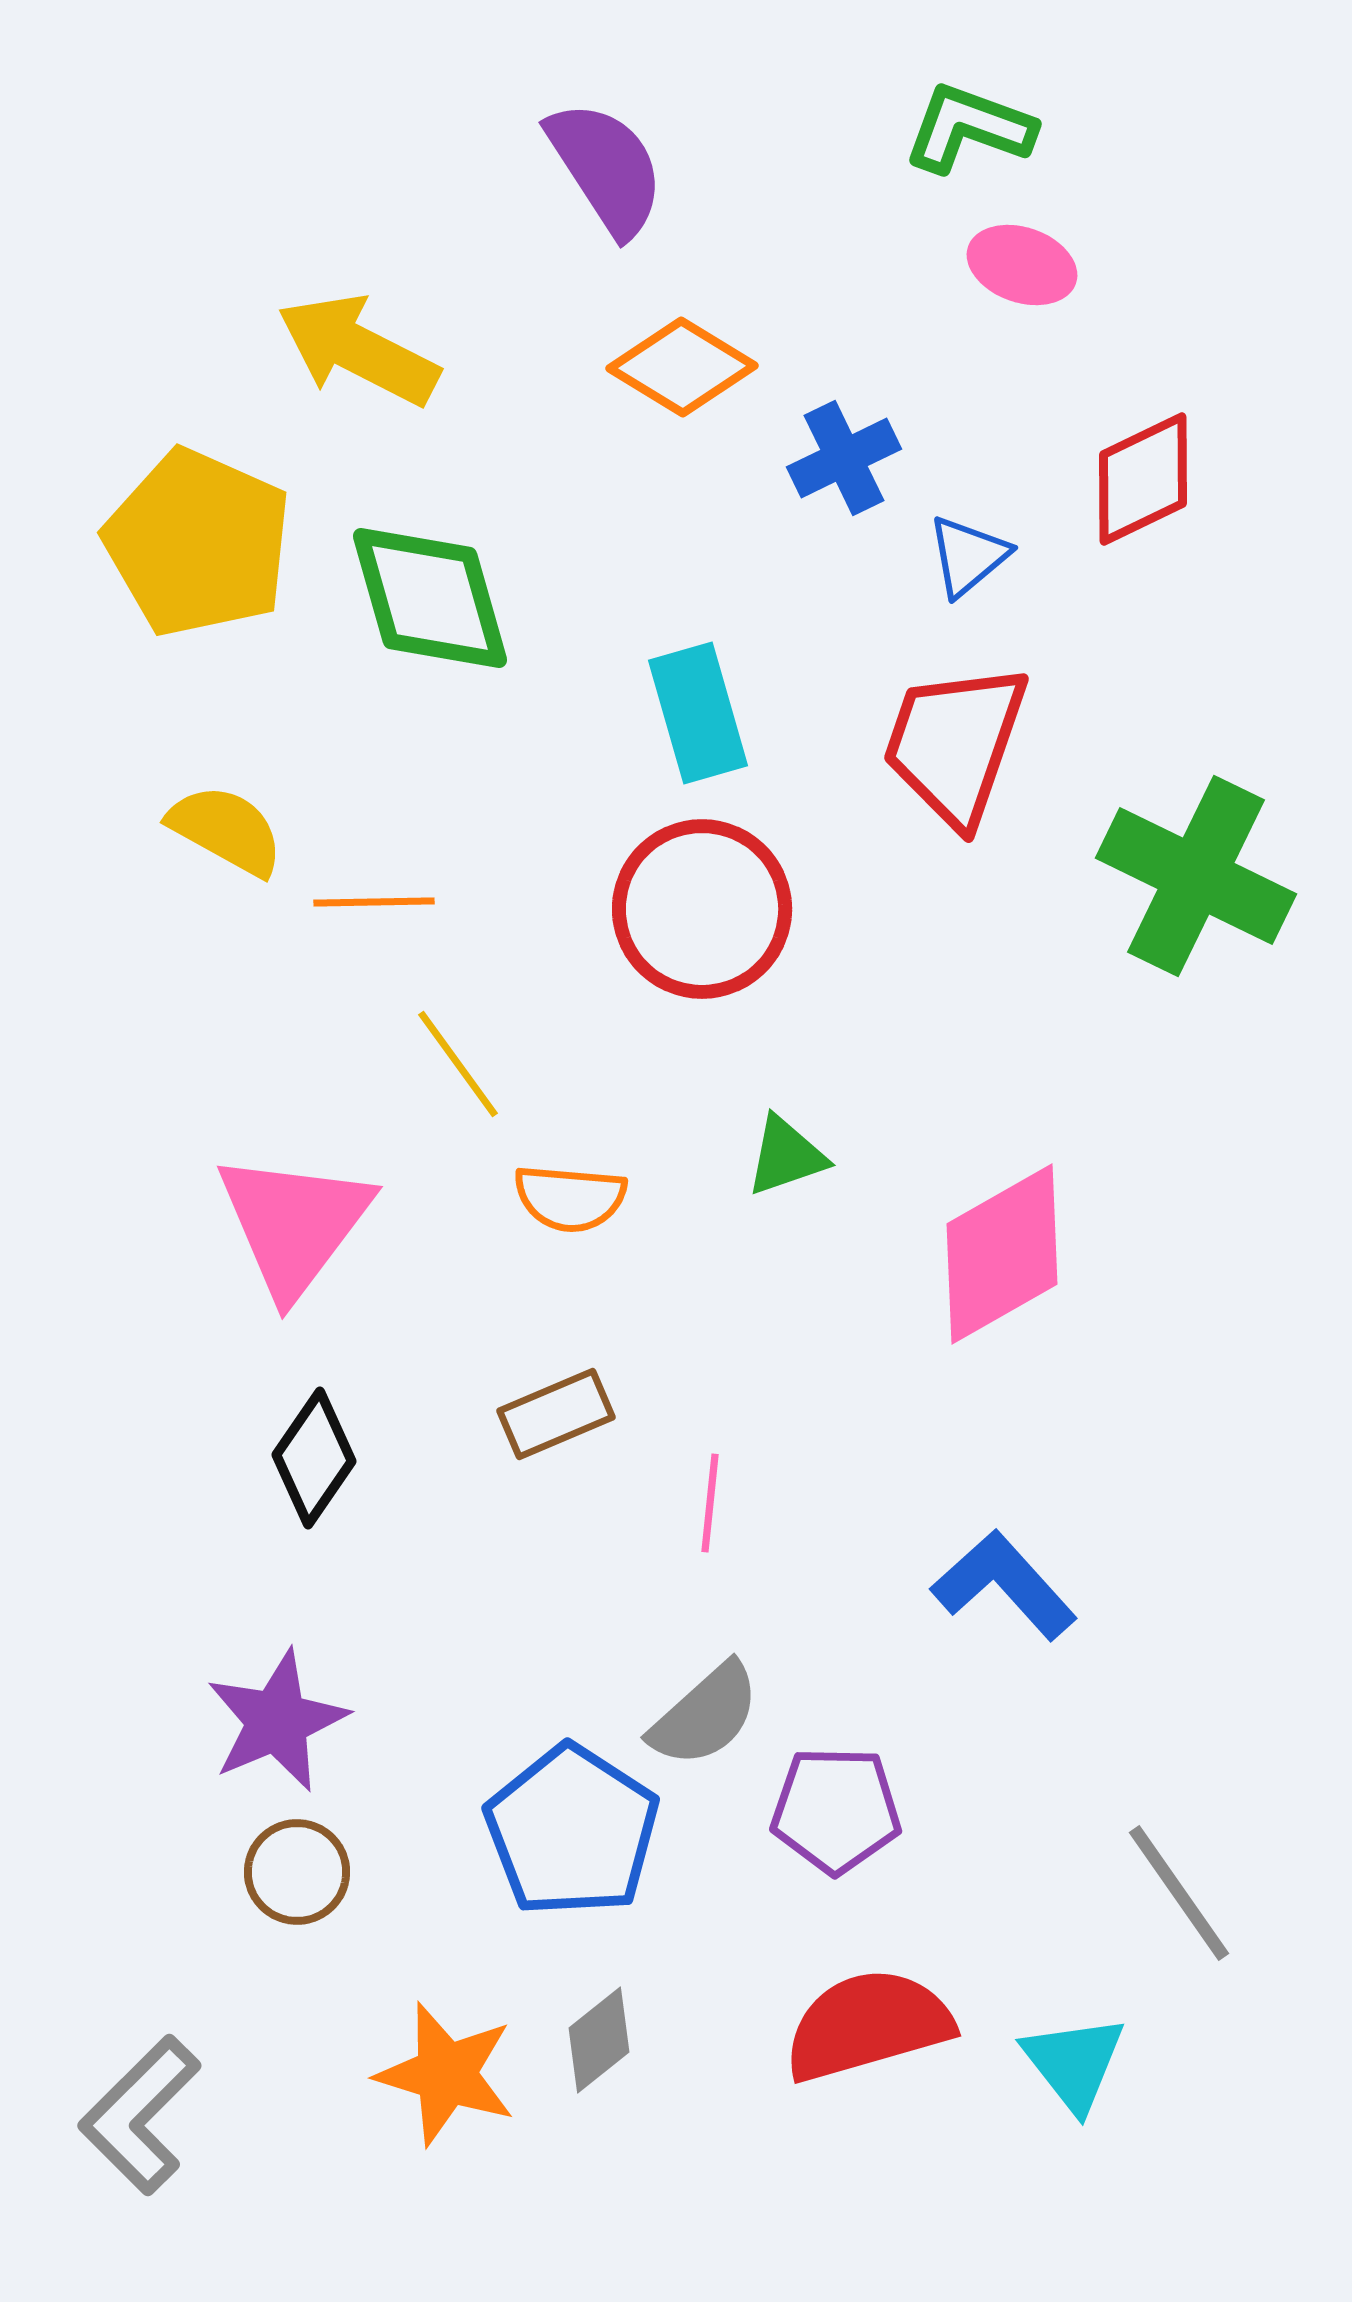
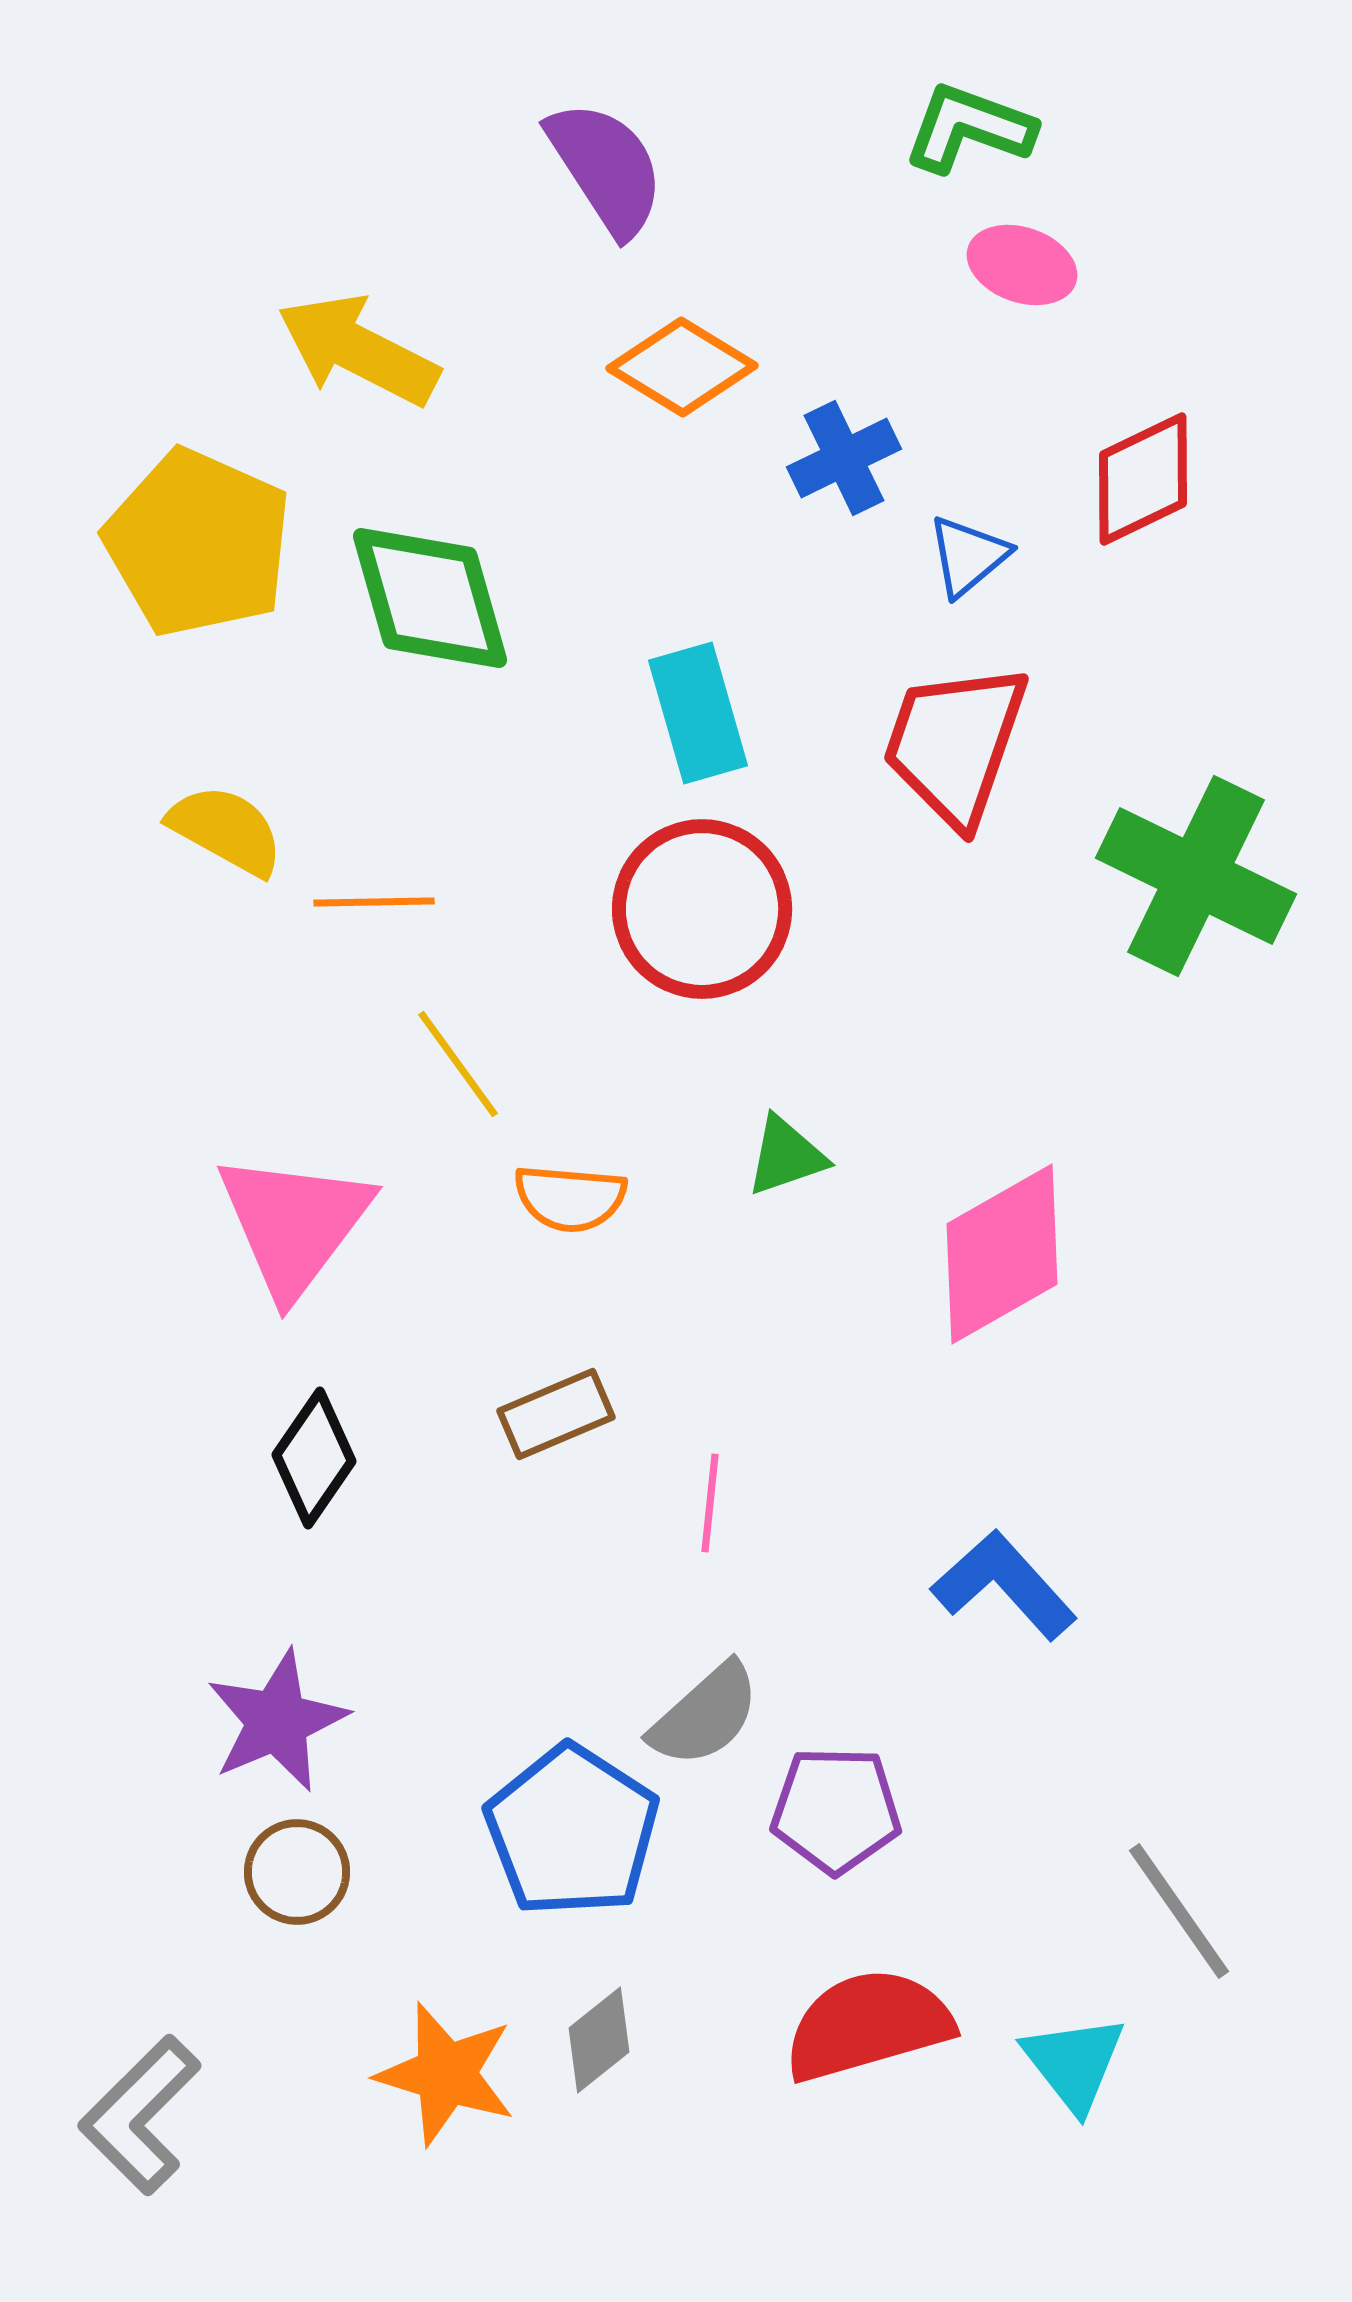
gray line: moved 18 px down
